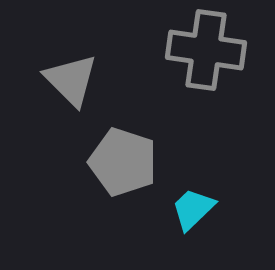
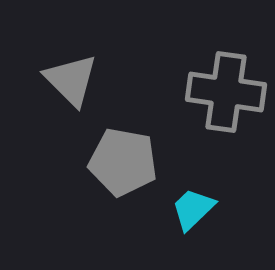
gray cross: moved 20 px right, 42 px down
gray pentagon: rotated 8 degrees counterclockwise
